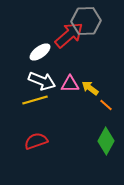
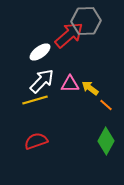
white arrow: rotated 68 degrees counterclockwise
